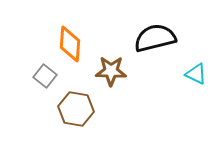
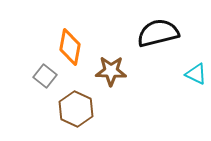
black semicircle: moved 3 px right, 5 px up
orange diamond: moved 3 px down; rotated 6 degrees clockwise
brown hexagon: rotated 16 degrees clockwise
